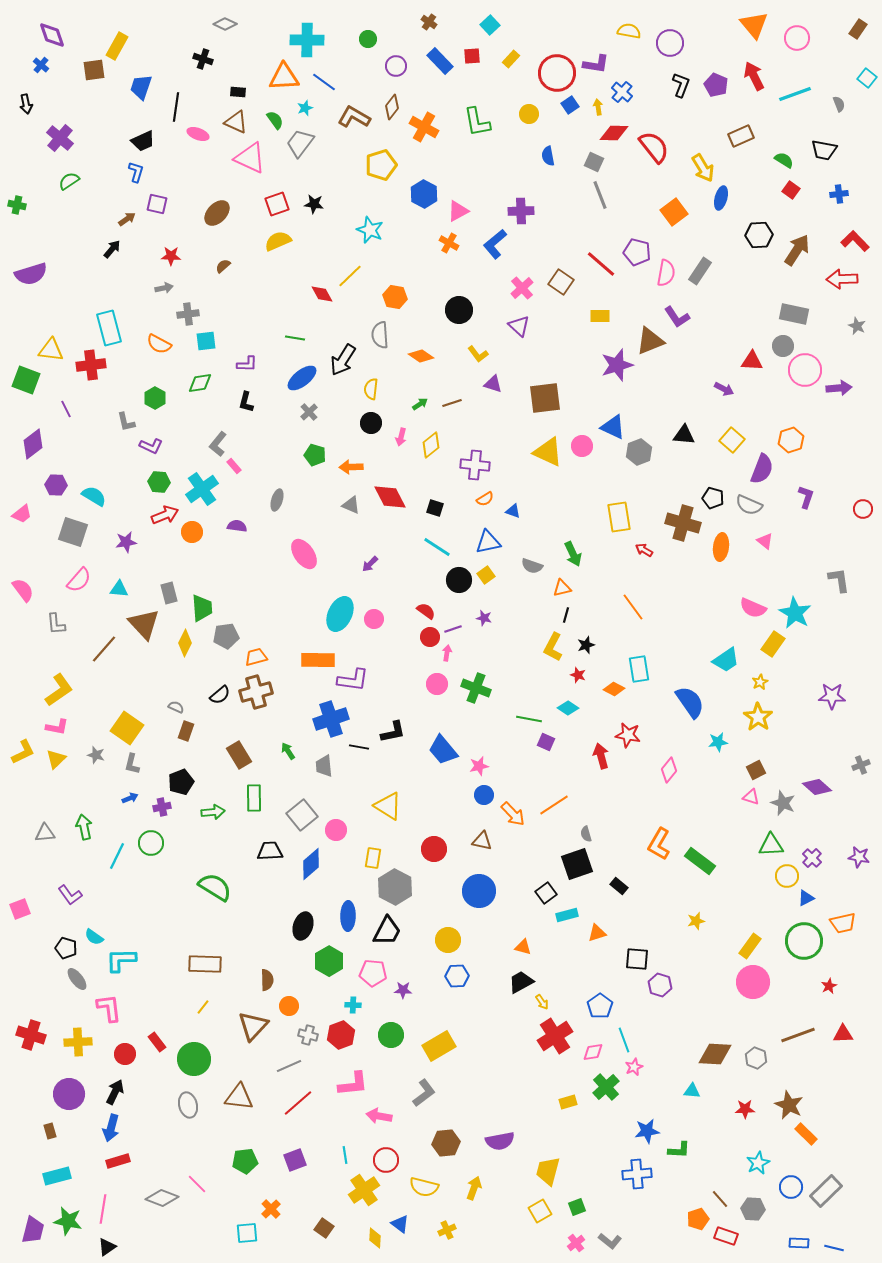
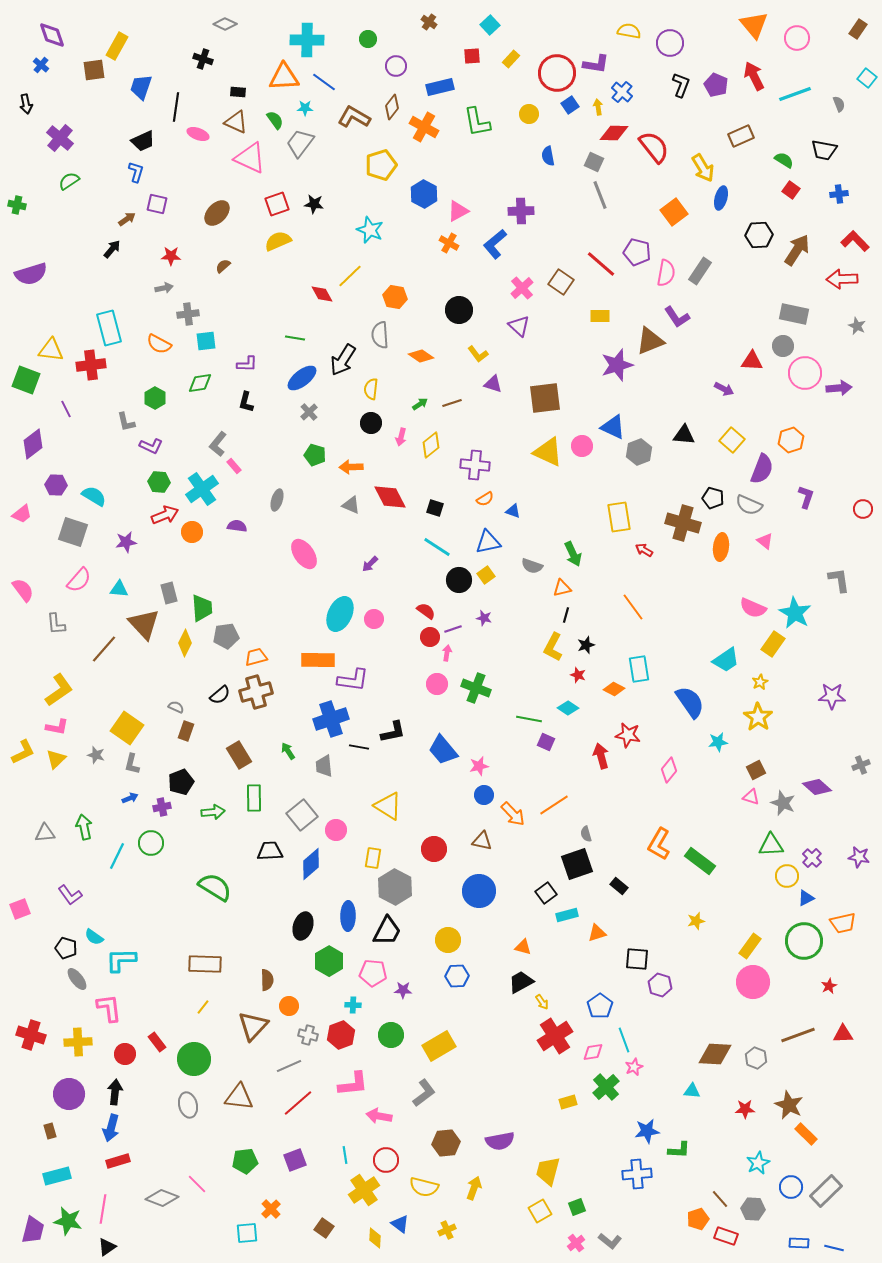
blue rectangle at (440, 61): moved 26 px down; rotated 60 degrees counterclockwise
cyan star at (305, 108): rotated 21 degrees clockwise
pink circle at (805, 370): moved 3 px down
black arrow at (115, 1092): rotated 20 degrees counterclockwise
